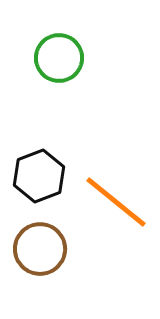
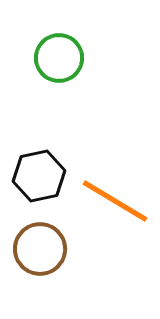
black hexagon: rotated 9 degrees clockwise
orange line: moved 1 px left, 1 px up; rotated 8 degrees counterclockwise
